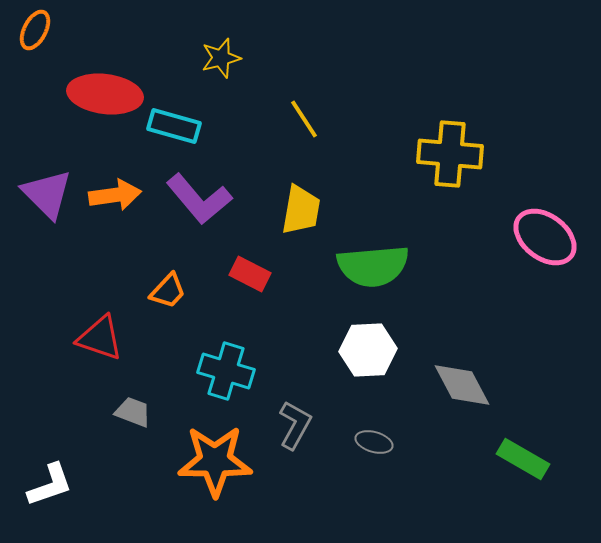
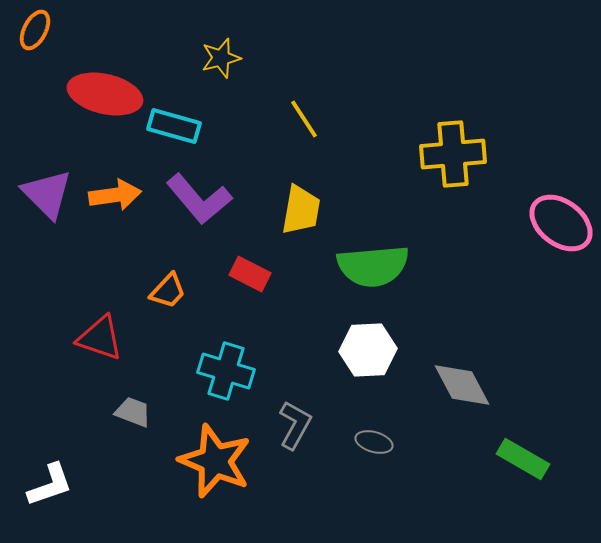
red ellipse: rotated 6 degrees clockwise
yellow cross: moved 3 px right; rotated 10 degrees counterclockwise
pink ellipse: moved 16 px right, 14 px up
orange star: rotated 22 degrees clockwise
